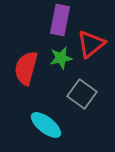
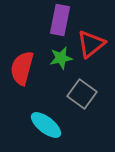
red semicircle: moved 4 px left
